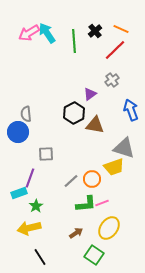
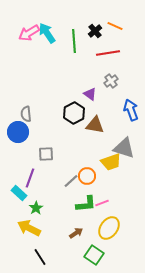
orange line: moved 6 px left, 3 px up
red line: moved 7 px left, 3 px down; rotated 35 degrees clockwise
gray cross: moved 1 px left, 1 px down
purple triangle: rotated 48 degrees counterclockwise
yellow trapezoid: moved 3 px left, 5 px up
orange circle: moved 5 px left, 3 px up
cyan rectangle: rotated 63 degrees clockwise
green star: moved 2 px down
yellow arrow: rotated 40 degrees clockwise
